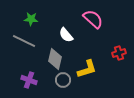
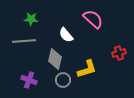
gray line: rotated 30 degrees counterclockwise
